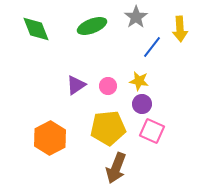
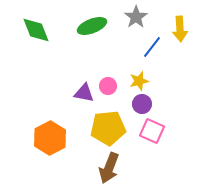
green diamond: moved 1 px down
yellow star: rotated 24 degrees counterclockwise
purple triangle: moved 8 px right, 8 px down; rotated 45 degrees clockwise
brown arrow: moved 7 px left
